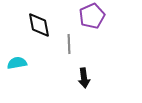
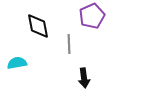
black diamond: moved 1 px left, 1 px down
